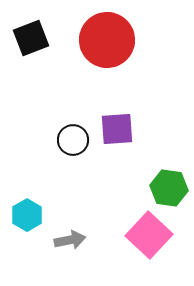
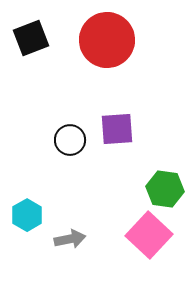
black circle: moved 3 px left
green hexagon: moved 4 px left, 1 px down
gray arrow: moved 1 px up
